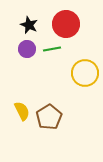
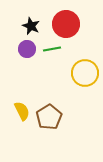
black star: moved 2 px right, 1 px down
